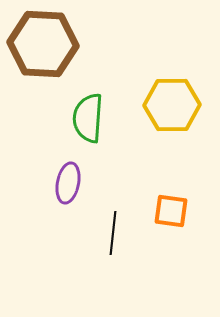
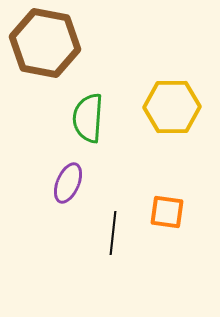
brown hexagon: moved 2 px right, 1 px up; rotated 8 degrees clockwise
yellow hexagon: moved 2 px down
purple ellipse: rotated 12 degrees clockwise
orange square: moved 4 px left, 1 px down
